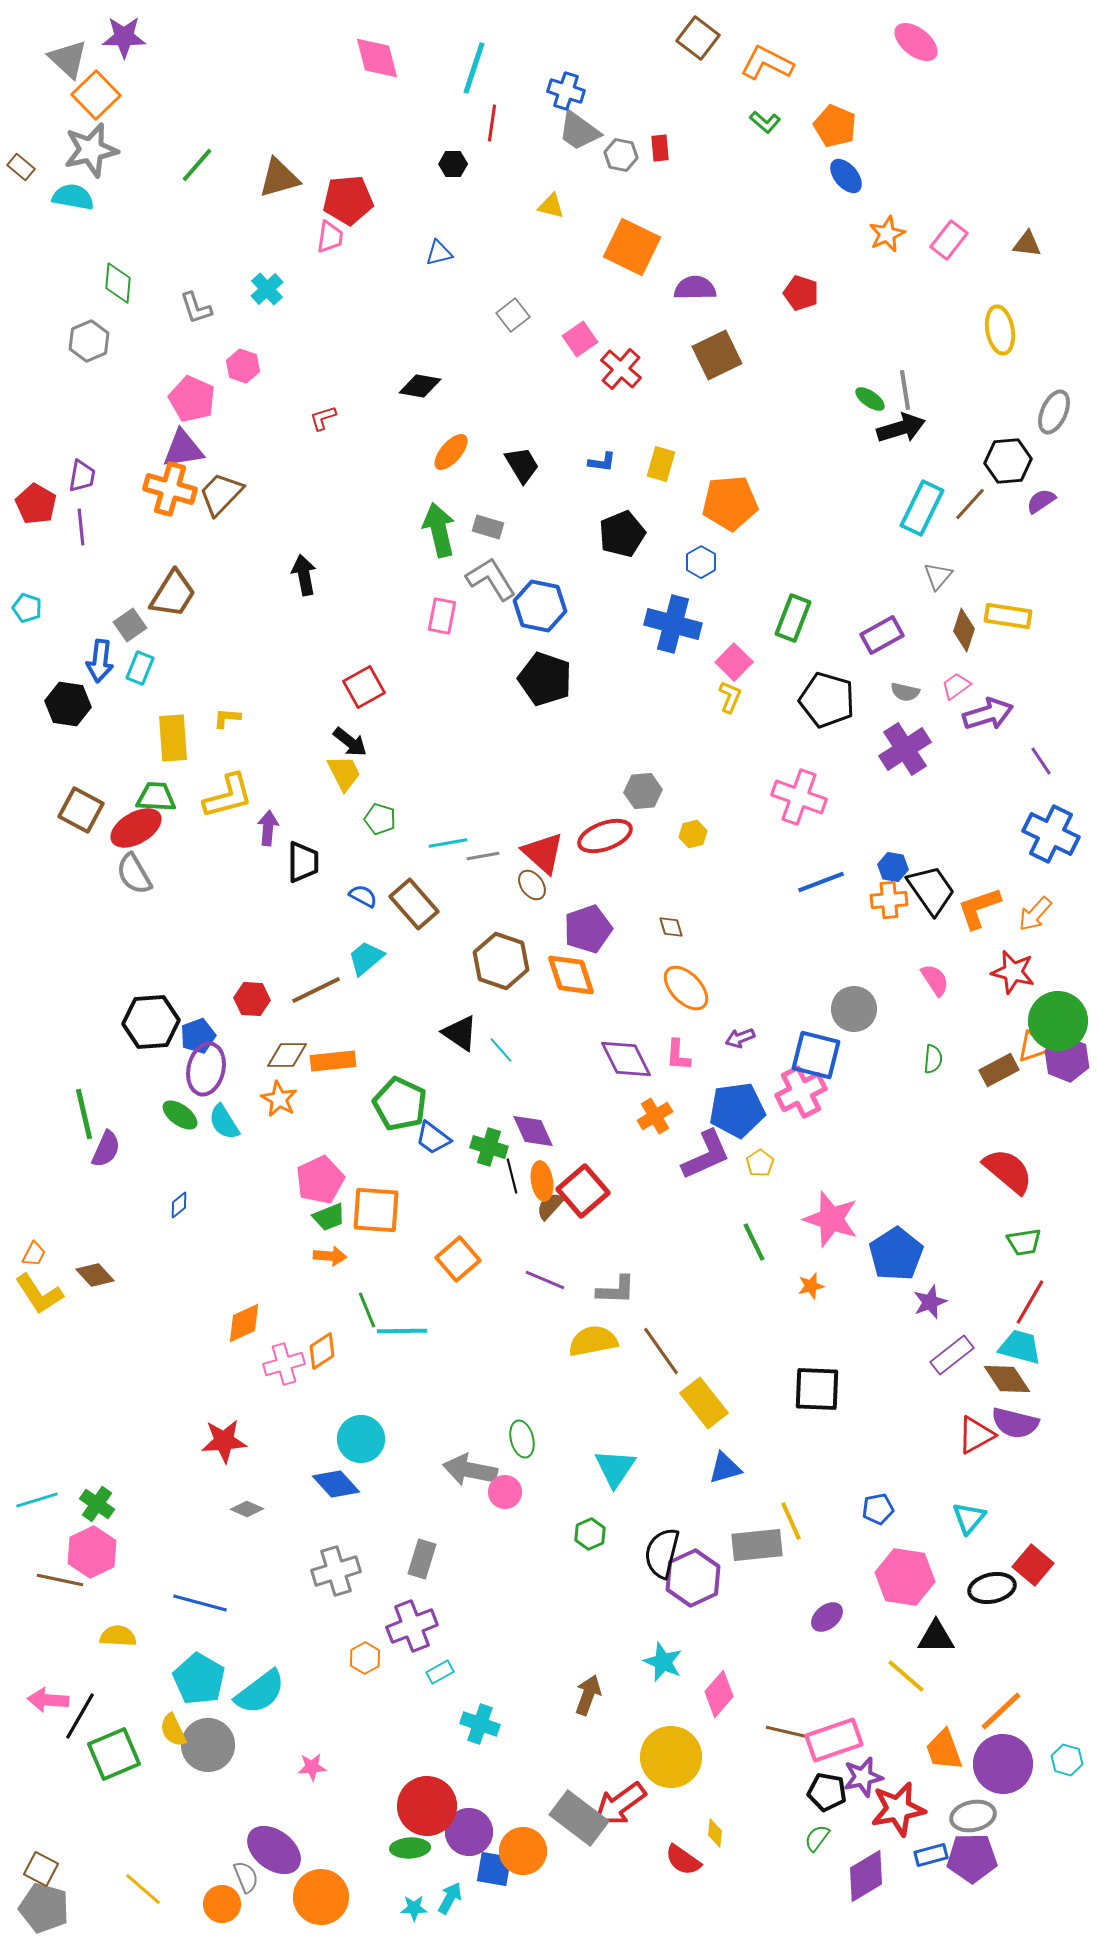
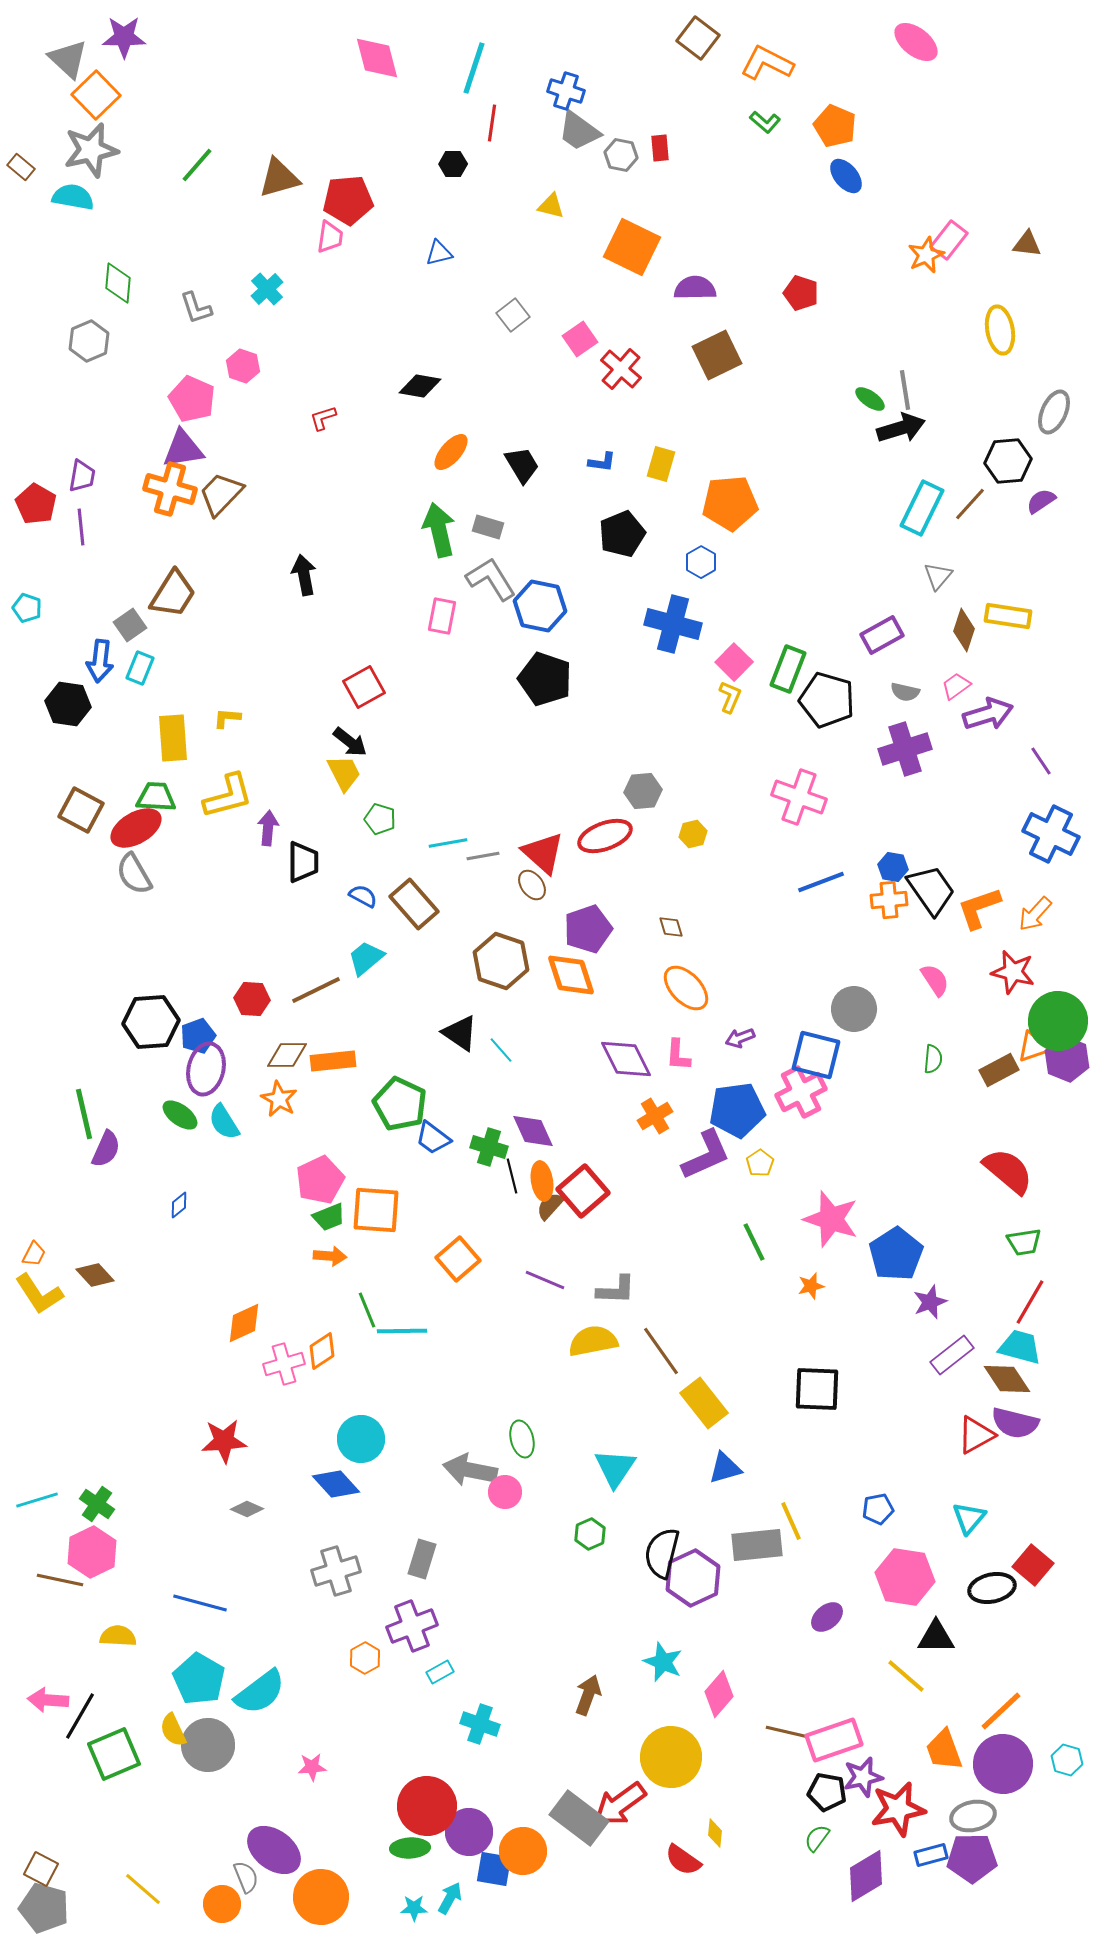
orange star at (887, 234): moved 39 px right, 21 px down
green rectangle at (793, 618): moved 5 px left, 51 px down
purple cross at (905, 749): rotated 15 degrees clockwise
